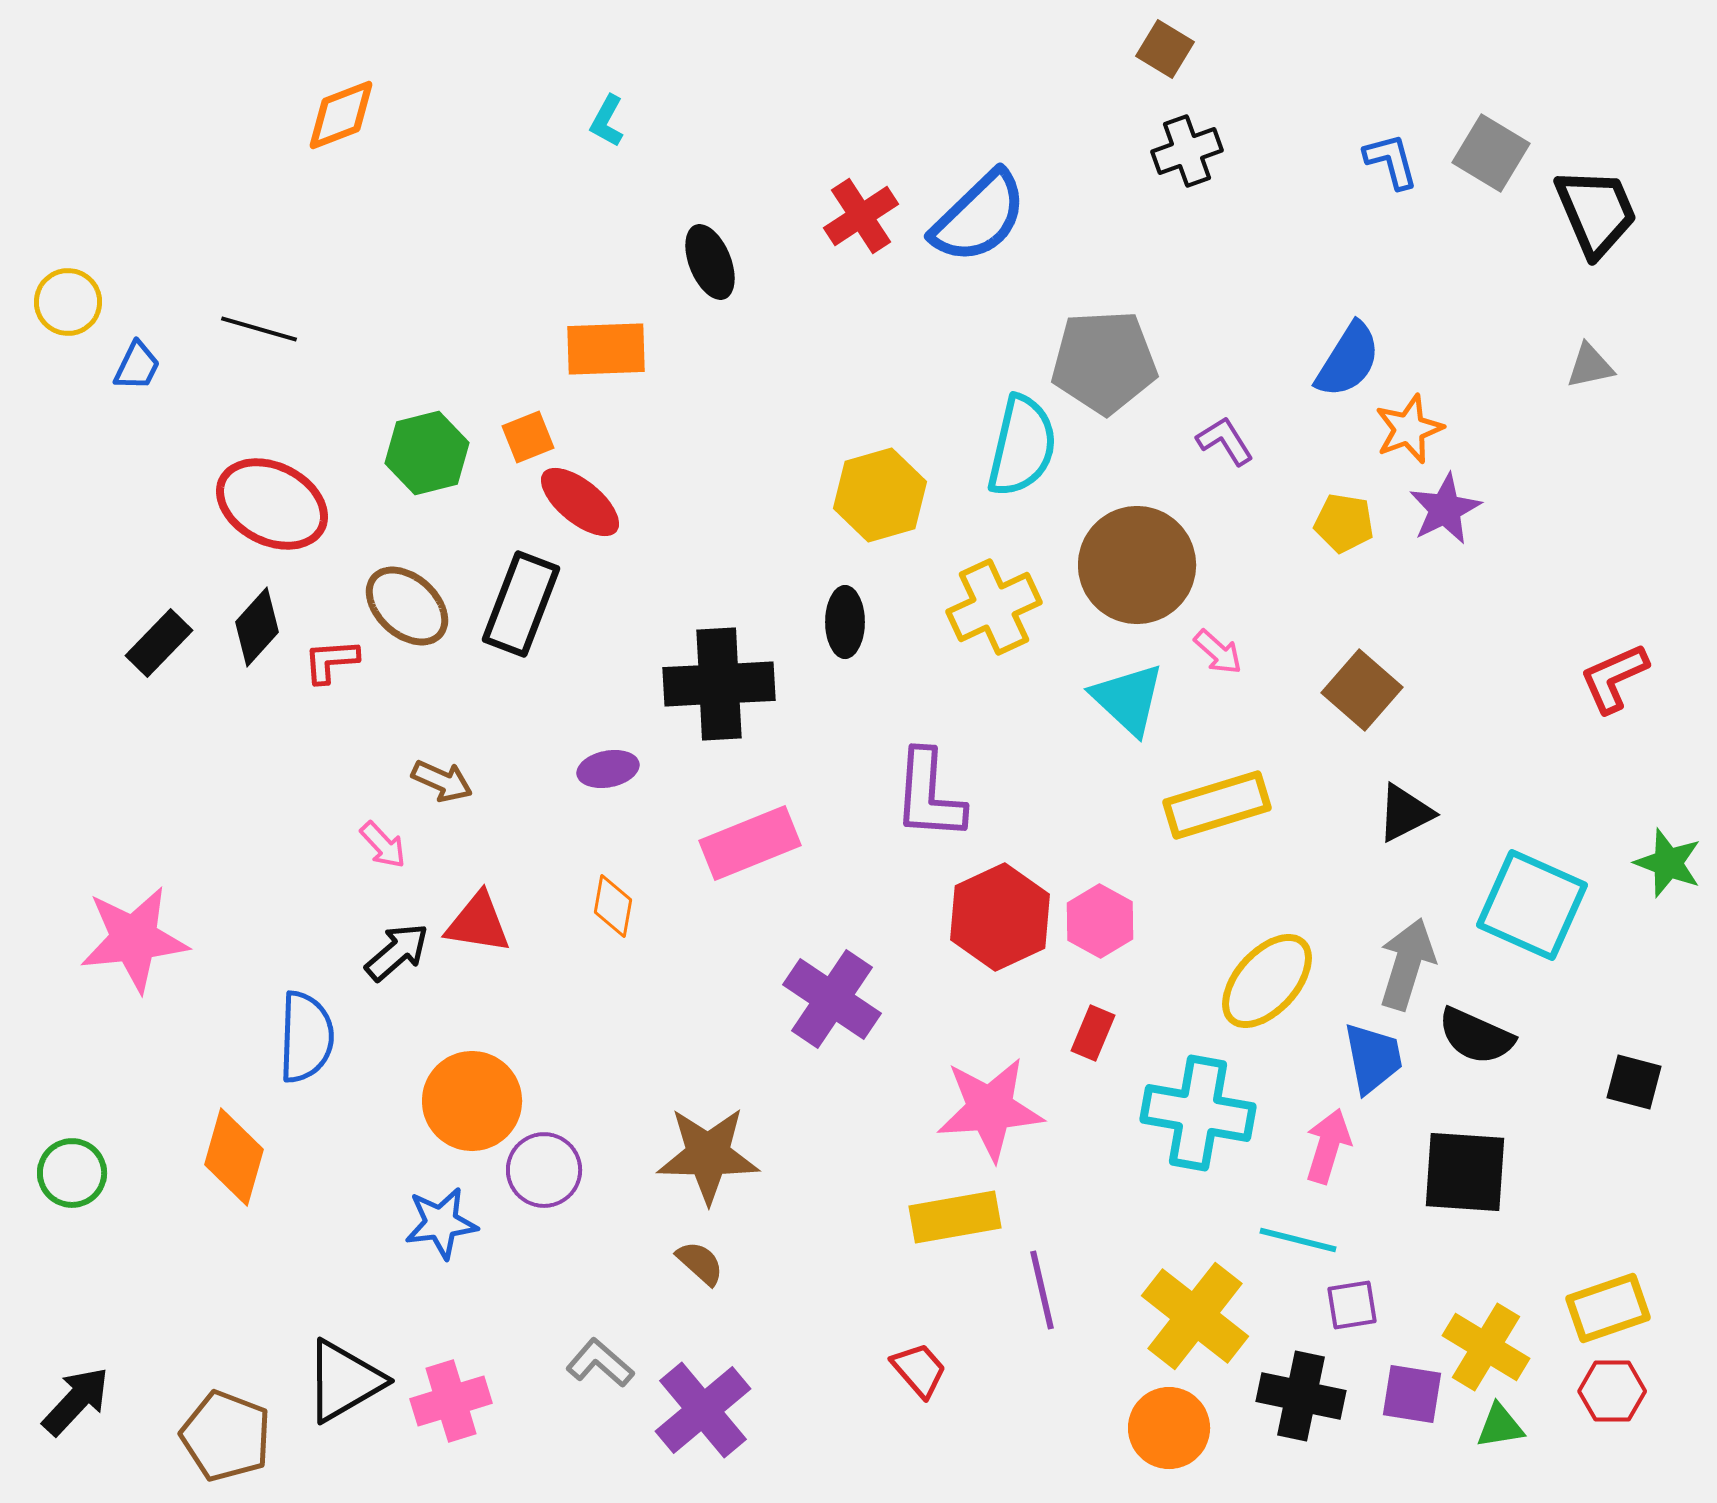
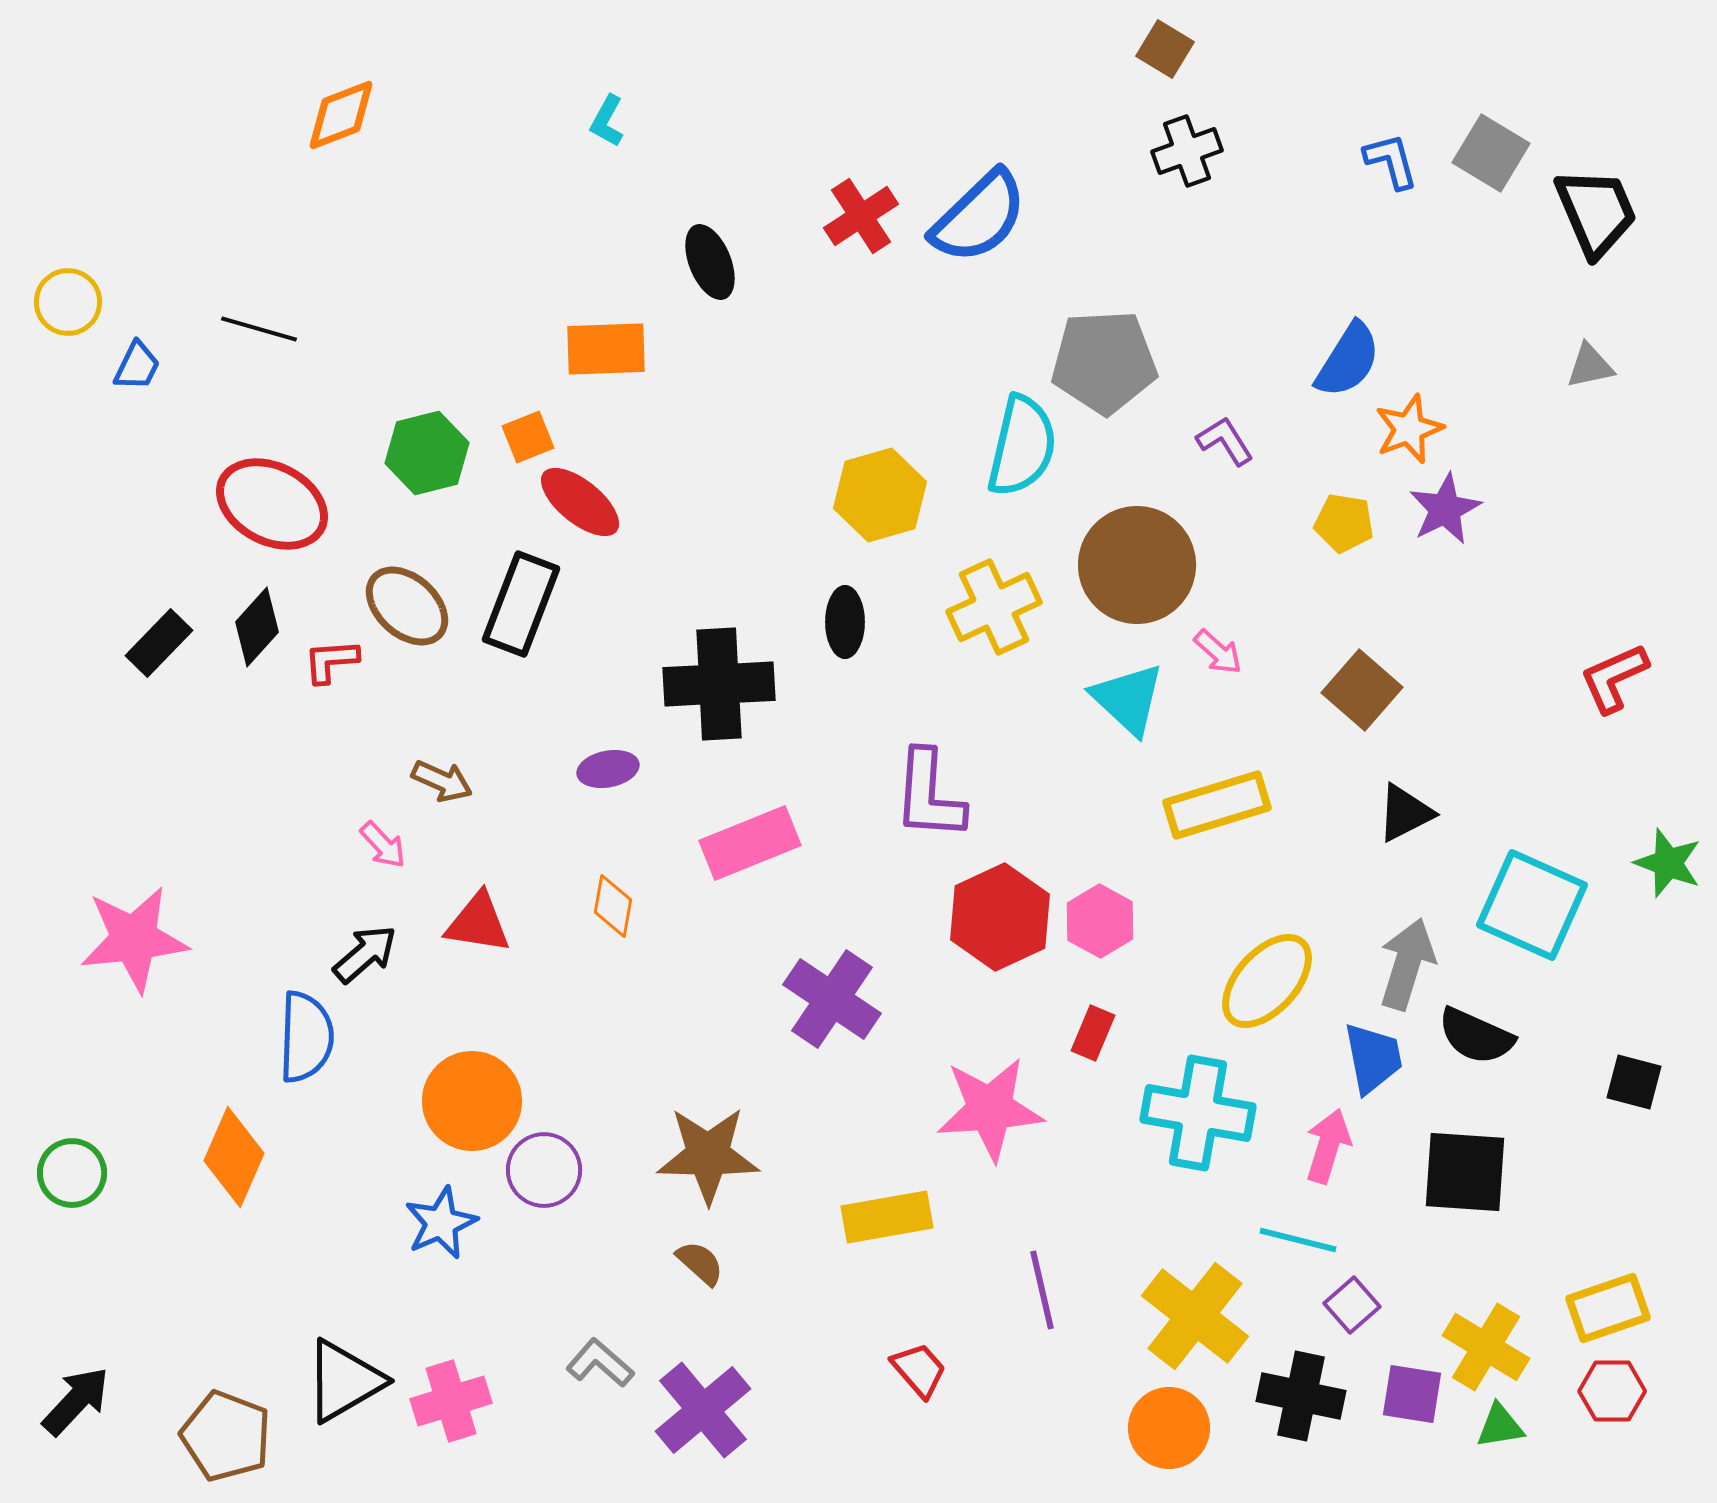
black arrow at (397, 952): moved 32 px left, 2 px down
orange diamond at (234, 1157): rotated 8 degrees clockwise
yellow rectangle at (955, 1217): moved 68 px left
blue star at (441, 1223): rotated 16 degrees counterclockwise
purple square at (1352, 1305): rotated 32 degrees counterclockwise
